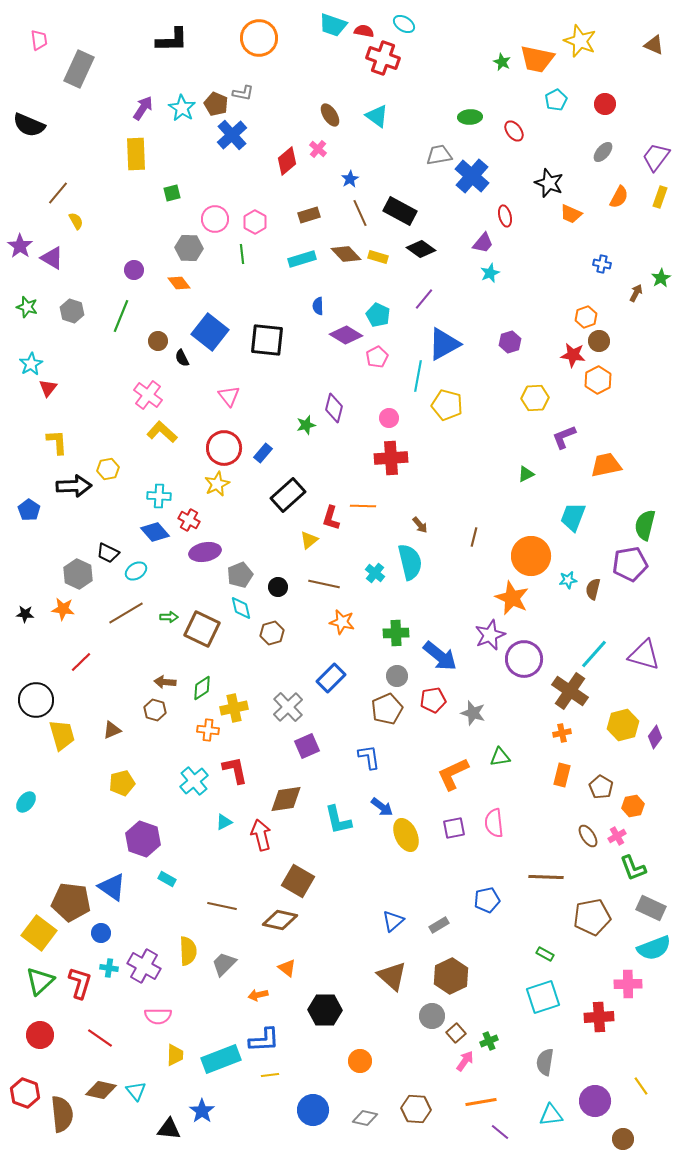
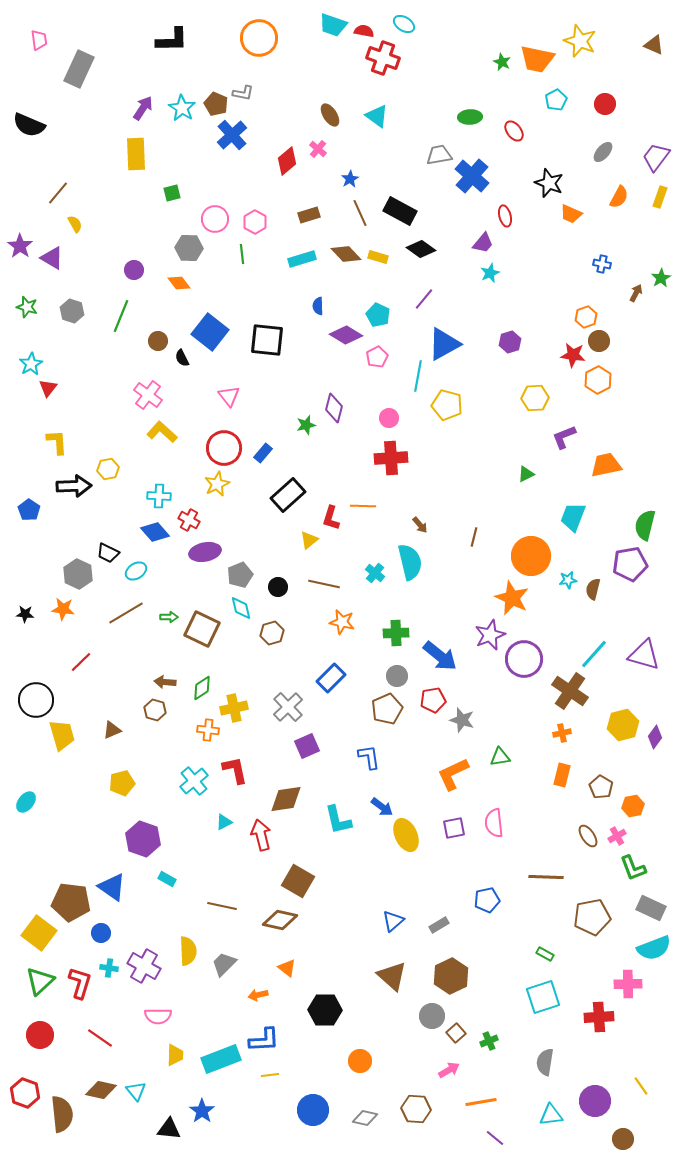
yellow semicircle at (76, 221): moved 1 px left, 3 px down
gray star at (473, 713): moved 11 px left, 7 px down
pink arrow at (465, 1061): moved 16 px left, 9 px down; rotated 25 degrees clockwise
purple line at (500, 1132): moved 5 px left, 6 px down
